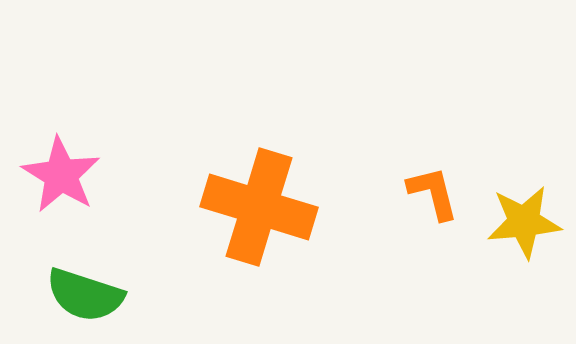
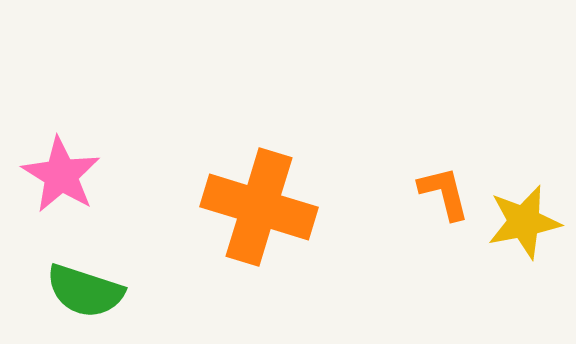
orange L-shape: moved 11 px right
yellow star: rotated 6 degrees counterclockwise
green semicircle: moved 4 px up
